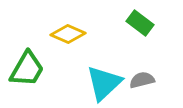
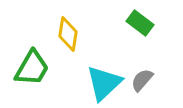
yellow diamond: rotated 76 degrees clockwise
green trapezoid: moved 5 px right, 1 px up
gray semicircle: rotated 35 degrees counterclockwise
